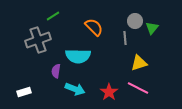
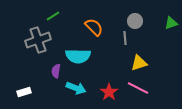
green triangle: moved 19 px right, 5 px up; rotated 32 degrees clockwise
cyan arrow: moved 1 px right, 1 px up
